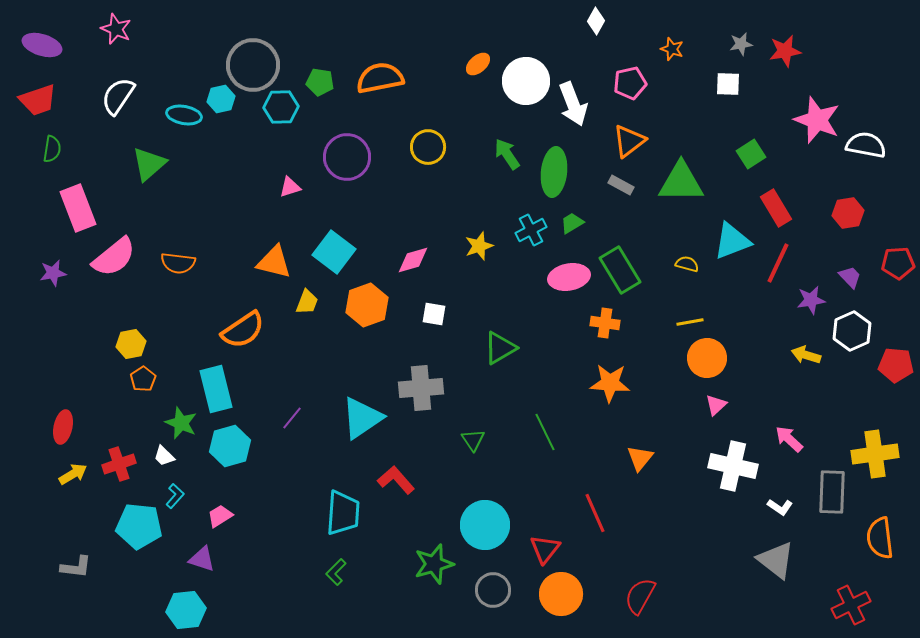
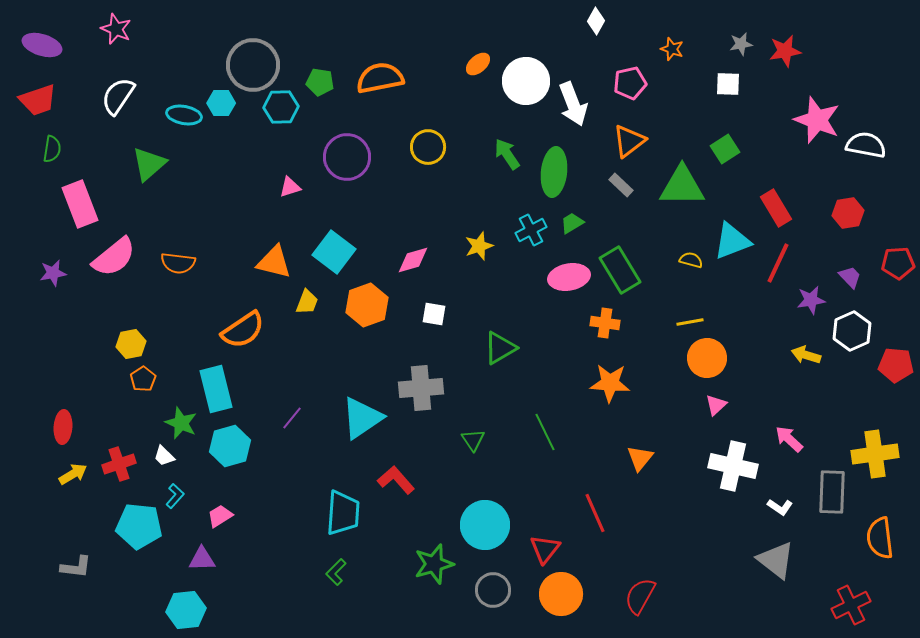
cyan hexagon at (221, 99): moved 4 px down; rotated 12 degrees clockwise
green square at (751, 154): moved 26 px left, 5 px up
green triangle at (681, 182): moved 1 px right, 4 px down
gray rectangle at (621, 185): rotated 15 degrees clockwise
pink rectangle at (78, 208): moved 2 px right, 4 px up
yellow semicircle at (687, 264): moved 4 px right, 4 px up
red ellipse at (63, 427): rotated 8 degrees counterclockwise
purple triangle at (202, 559): rotated 20 degrees counterclockwise
